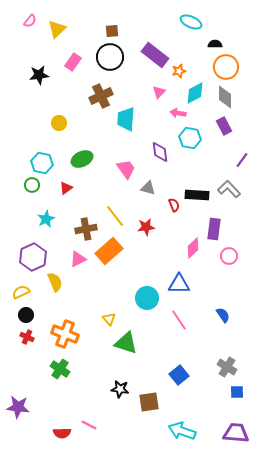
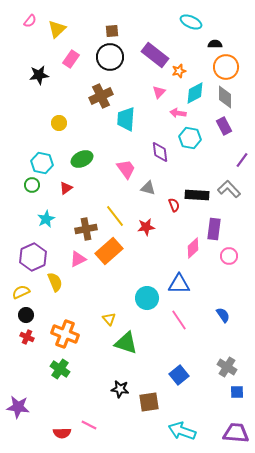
pink rectangle at (73, 62): moved 2 px left, 3 px up
